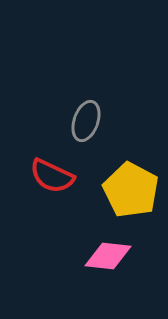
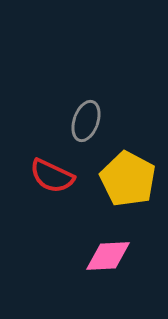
yellow pentagon: moved 3 px left, 11 px up
pink diamond: rotated 9 degrees counterclockwise
